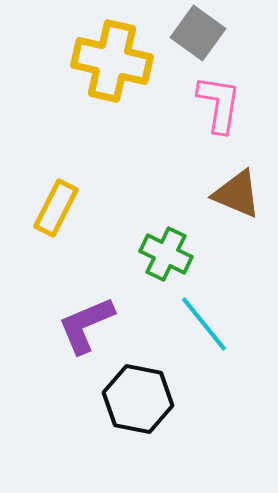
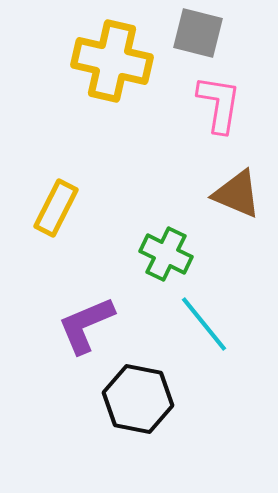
gray square: rotated 22 degrees counterclockwise
